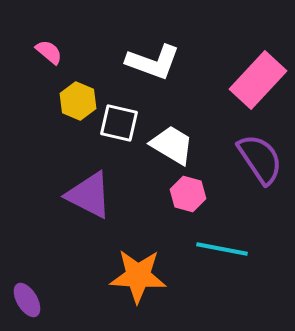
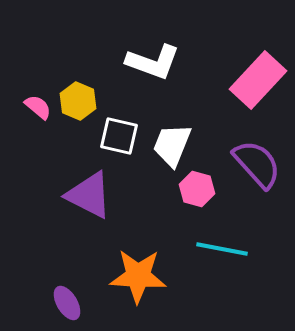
pink semicircle: moved 11 px left, 55 px down
white square: moved 13 px down
white trapezoid: rotated 99 degrees counterclockwise
purple semicircle: moved 3 px left, 5 px down; rotated 8 degrees counterclockwise
pink hexagon: moved 9 px right, 5 px up
purple ellipse: moved 40 px right, 3 px down
